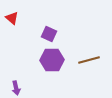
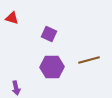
red triangle: rotated 24 degrees counterclockwise
purple hexagon: moved 7 px down
